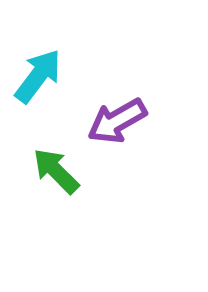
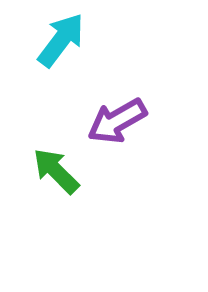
cyan arrow: moved 23 px right, 36 px up
